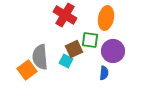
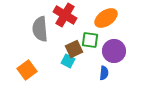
orange ellipse: rotated 45 degrees clockwise
purple circle: moved 1 px right
gray semicircle: moved 28 px up
cyan square: moved 2 px right
